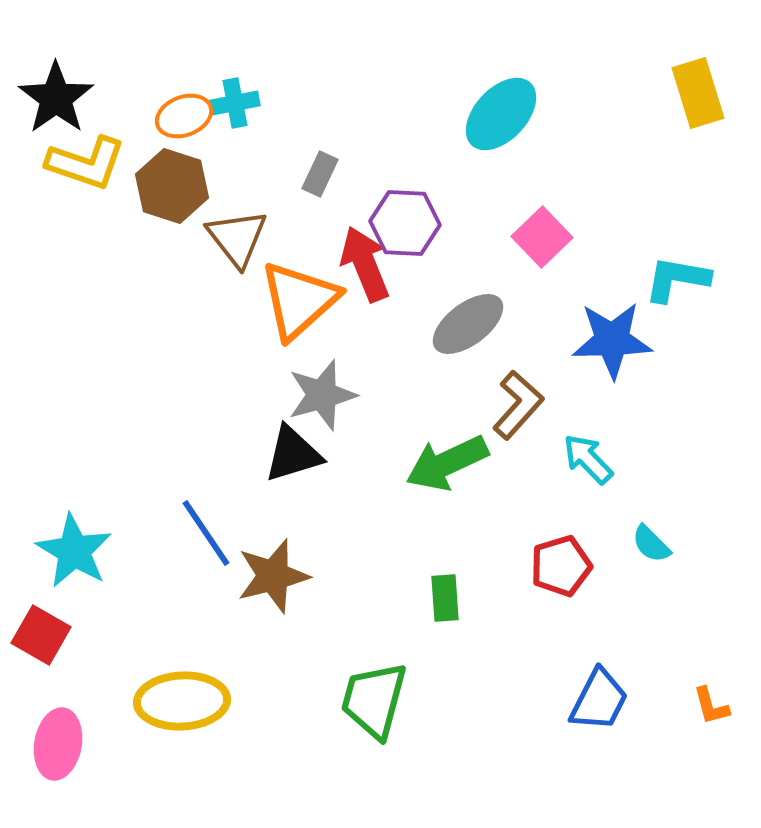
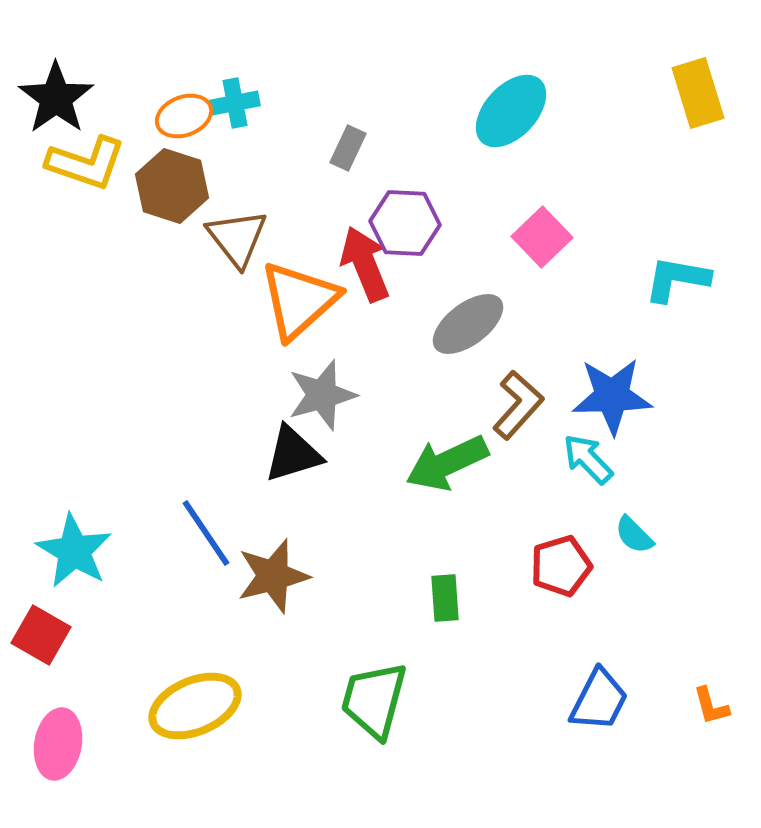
cyan ellipse: moved 10 px right, 3 px up
gray rectangle: moved 28 px right, 26 px up
blue star: moved 56 px down
cyan semicircle: moved 17 px left, 9 px up
yellow ellipse: moved 13 px right, 5 px down; rotated 20 degrees counterclockwise
